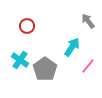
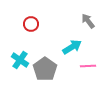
red circle: moved 4 px right, 2 px up
cyan arrow: rotated 24 degrees clockwise
pink line: rotated 49 degrees clockwise
